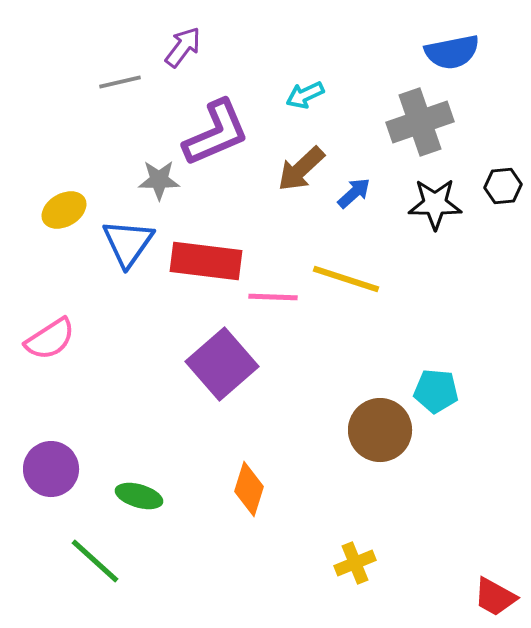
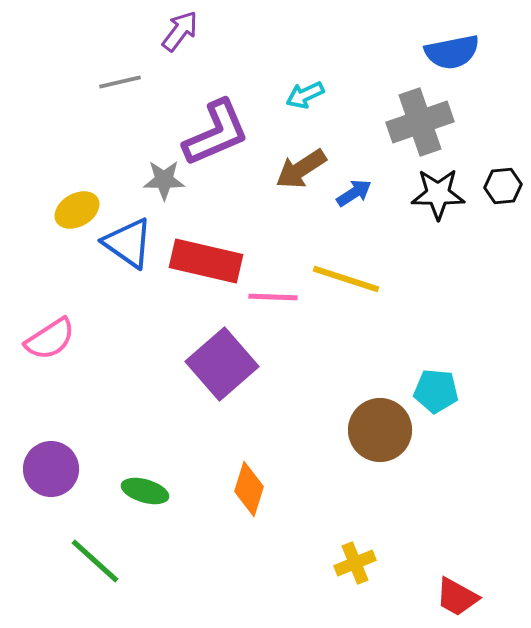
purple arrow: moved 3 px left, 16 px up
brown arrow: rotated 10 degrees clockwise
gray star: moved 5 px right
blue arrow: rotated 9 degrees clockwise
black star: moved 3 px right, 10 px up
yellow ellipse: moved 13 px right
blue triangle: rotated 30 degrees counterclockwise
red rectangle: rotated 6 degrees clockwise
green ellipse: moved 6 px right, 5 px up
red trapezoid: moved 38 px left
